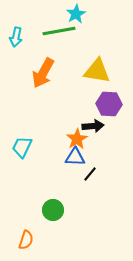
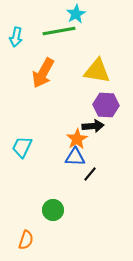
purple hexagon: moved 3 px left, 1 px down
